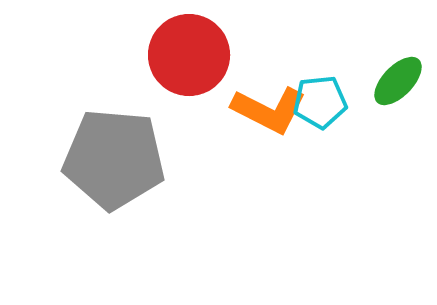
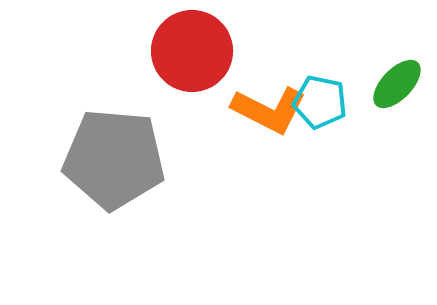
red circle: moved 3 px right, 4 px up
green ellipse: moved 1 px left, 3 px down
cyan pentagon: rotated 18 degrees clockwise
